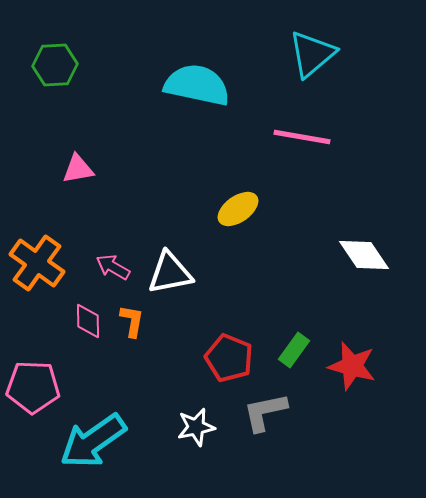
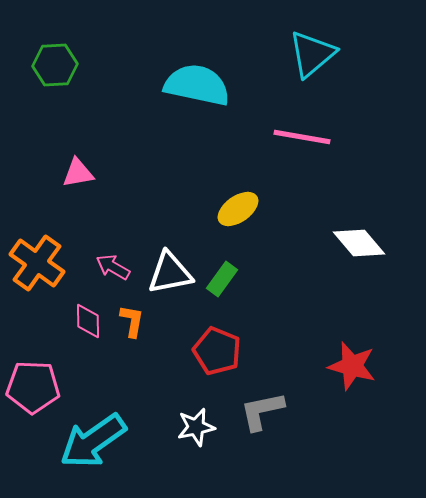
pink triangle: moved 4 px down
white diamond: moved 5 px left, 12 px up; rotated 6 degrees counterclockwise
green rectangle: moved 72 px left, 71 px up
red pentagon: moved 12 px left, 7 px up
gray L-shape: moved 3 px left, 1 px up
